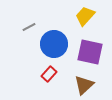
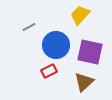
yellow trapezoid: moved 5 px left, 1 px up
blue circle: moved 2 px right, 1 px down
red rectangle: moved 3 px up; rotated 21 degrees clockwise
brown triangle: moved 3 px up
